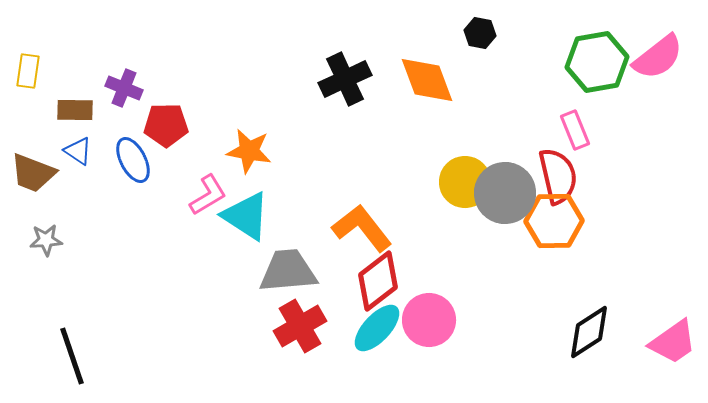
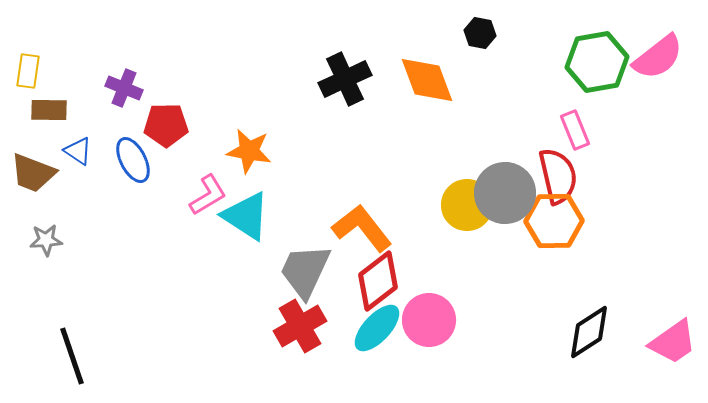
brown rectangle: moved 26 px left
yellow circle: moved 2 px right, 23 px down
gray trapezoid: moved 17 px right; rotated 60 degrees counterclockwise
